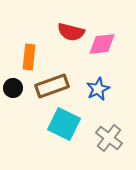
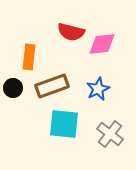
cyan square: rotated 20 degrees counterclockwise
gray cross: moved 1 px right, 4 px up
